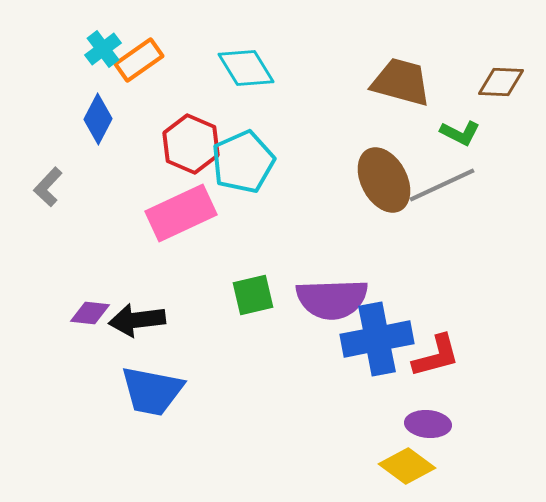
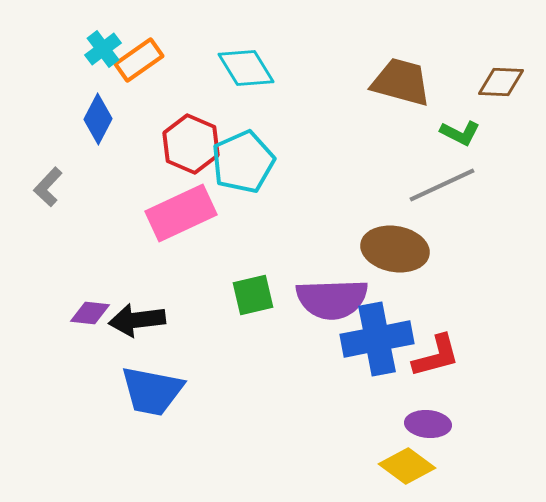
brown ellipse: moved 11 px right, 69 px down; rotated 52 degrees counterclockwise
